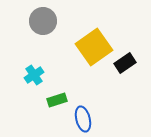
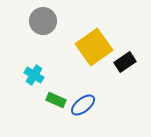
black rectangle: moved 1 px up
cyan cross: rotated 24 degrees counterclockwise
green rectangle: moved 1 px left; rotated 42 degrees clockwise
blue ellipse: moved 14 px up; rotated 65 degrees clockwise
